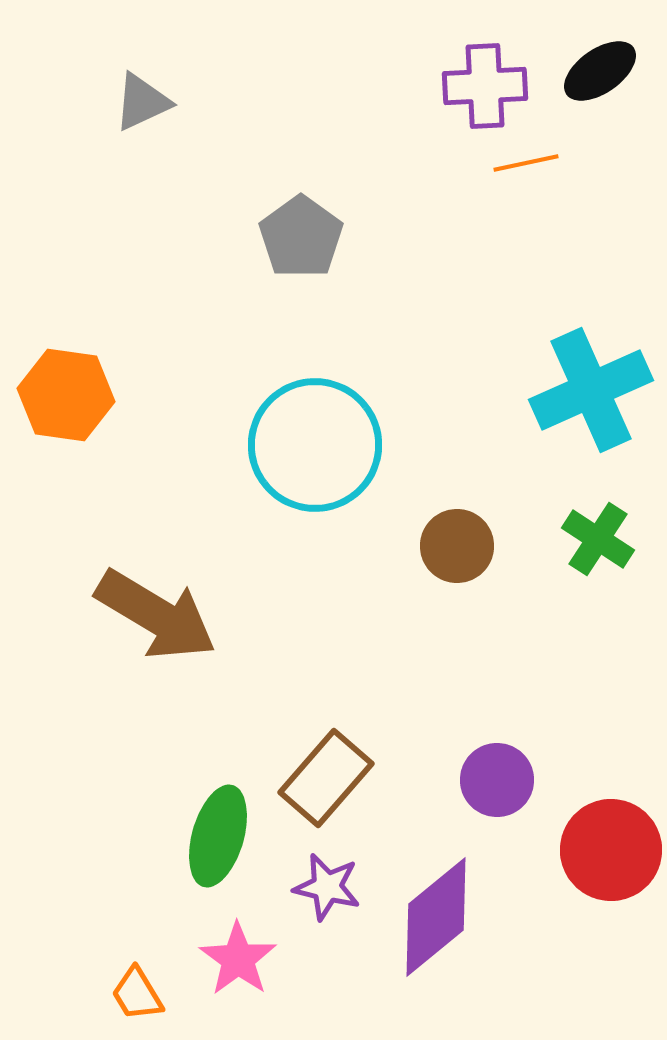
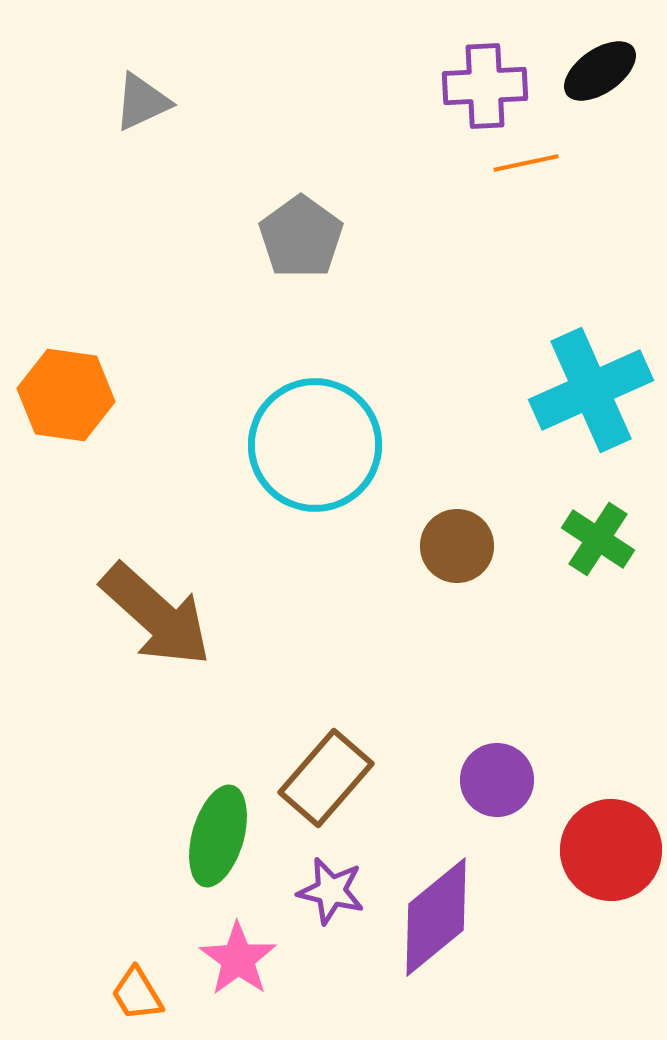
brown arrow: rotated 11 degrees clockwise
purple star: moved 4 px right, 4 px down
